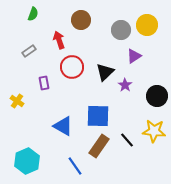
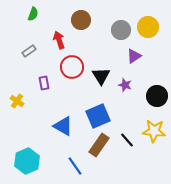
yellow circle: moved 1 px right, 2 px down
black triangle: moved 4 px left, 4 px down; rotated 18 degrees counterclockwise
purple star: rotated 16 degrees counterclockwise
blue square: rotated 25 degrees counterclockwise
brown rectangle: moved 1 px up
